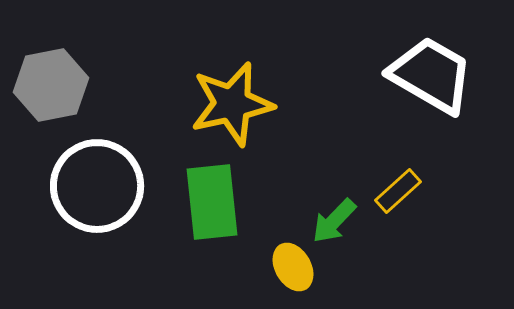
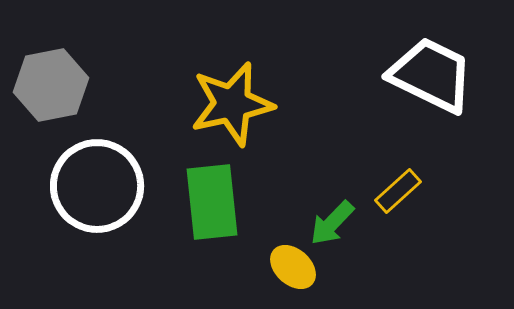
white trapezoid: rotated 4 degrees counterclockwise
green arrow: moved 2 px left, 2 px down
yellow ellipse: rotated 18 degrees counterclockwise
